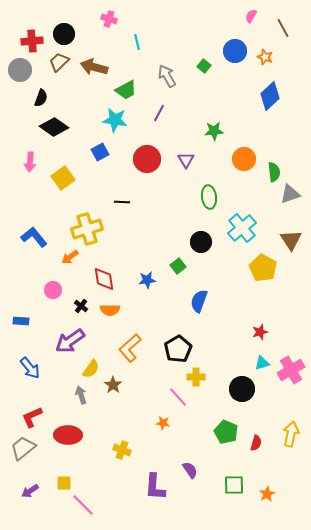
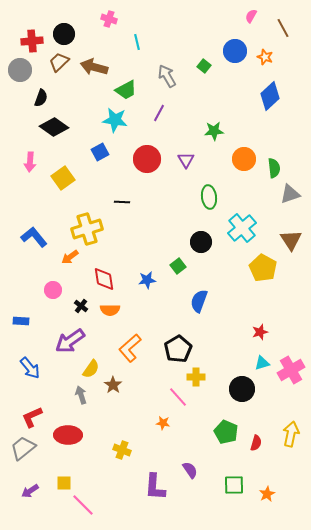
green semicircle at (274, 172): moved 4 px up
